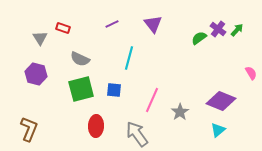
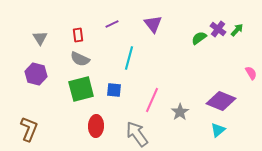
red rectangle: moved 15 px right, 7 px down; rotated 64 degrees clockwise
